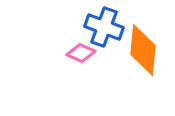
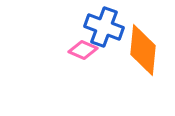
pink diamond: moved 2 px right, 3 px up
